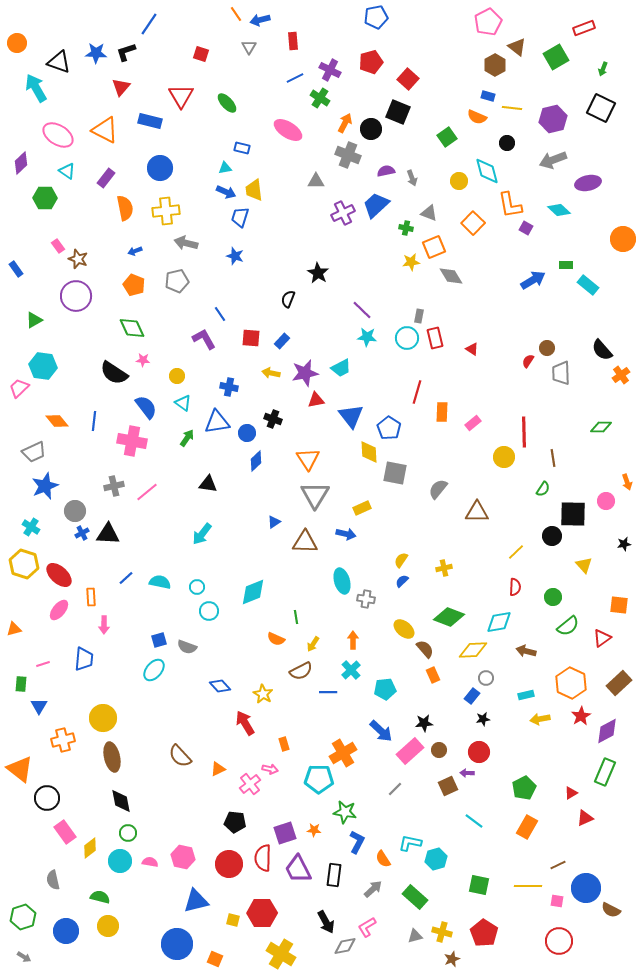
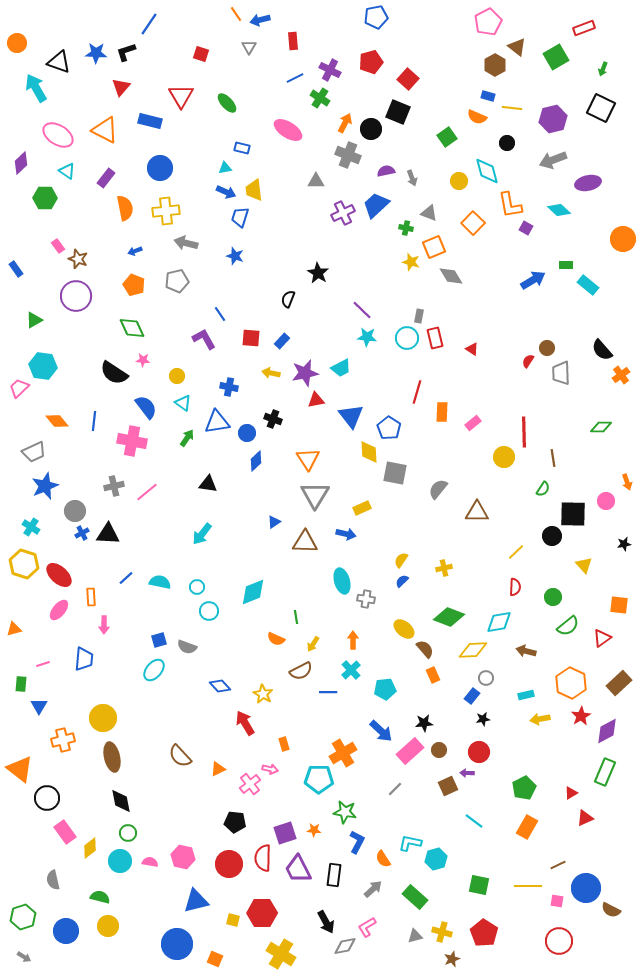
yellow star at (411, 262): rotated 24 degrees clockwise
